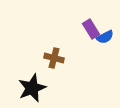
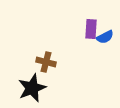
purple rectangle: rotated 36 degrees clockwise
brown cross: moved 8 px left, 4 px down
